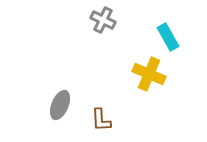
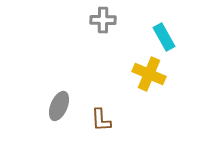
gray cross: rotated 25 degrees counterclockwise
cyan rectangle: moved 4 px left
gray ellipse: moved 1 px left, 1 px down
